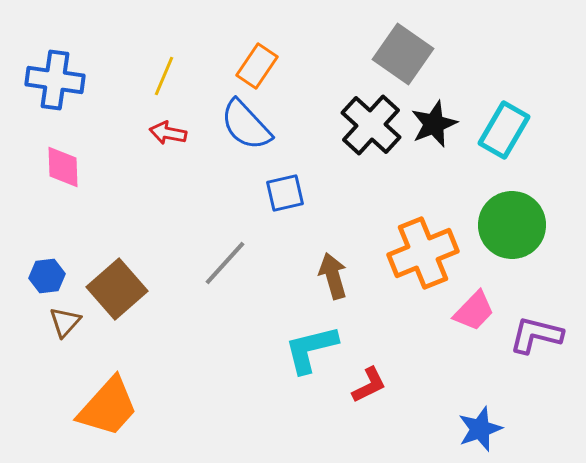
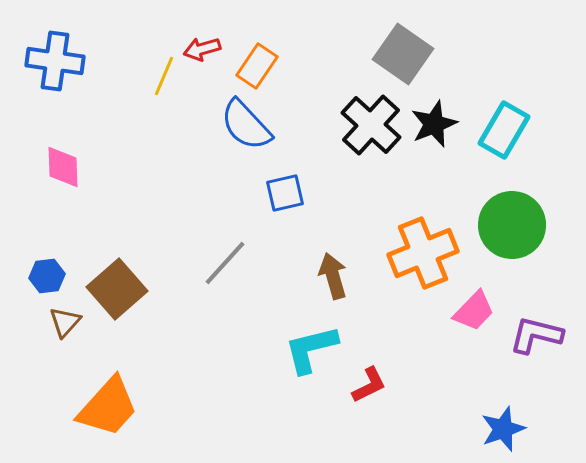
blue cross: moved 19 px up
red arrow: moved 34 px right, 84 px up; rotated 27 degrees counterclockwise
blue star: moved 23 px right
